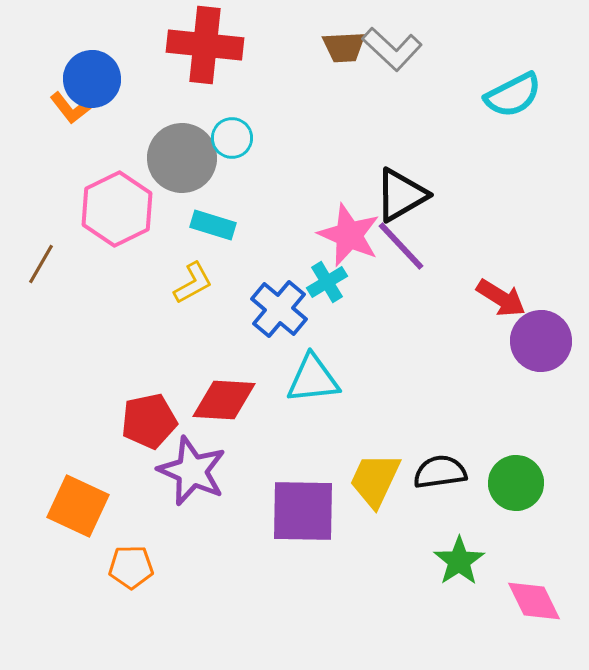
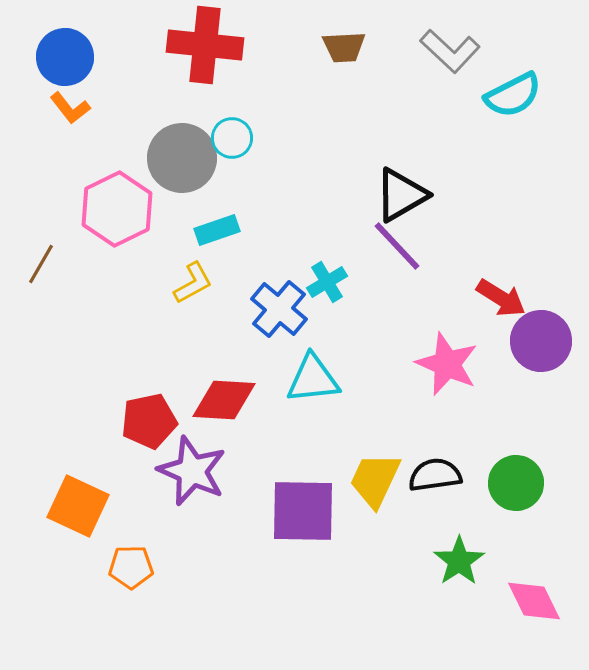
gray L-shape: moved 58 px right, 2 px down
blue circle: moved 27 px left, 22 px up
cyan rectangle: moved 4 px right, 5 px down; rotated 36 degrees counterclockwise
pink star: moved 98 px right, 129 px down
purple line: moved 4 px left
black semicircle: moved 5 px left, 3 px down
